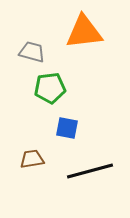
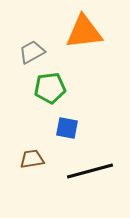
gray trapezoid: rotated 44 degrees counterclockwise
